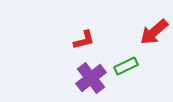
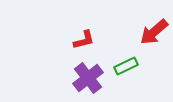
purple cross: moved 3 px left
